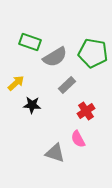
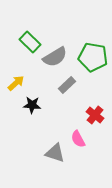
green rectangle: rotated 25 degrees clockwise
green pentagon: moved 4 px down
red cross: moved 9 px right, 4 px down; rotated 18 degrees counterclockwise
